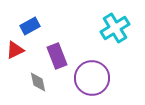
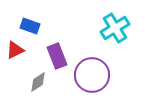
blue rectangle: rotated 48 degrees clockwise
purple circle: moved 3 px up
gray diamond: rotated 70 degrees clockwise
